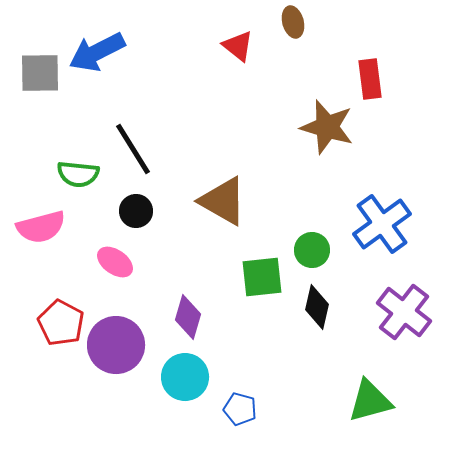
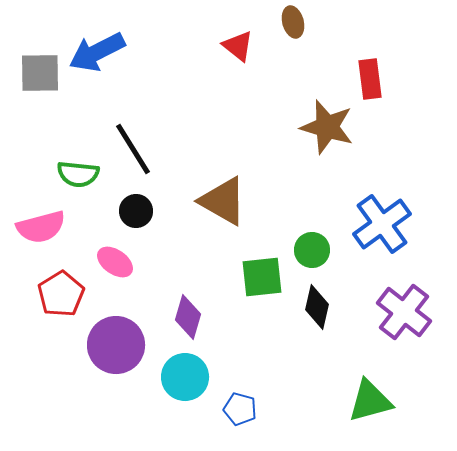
red pentagon: moved 29 px up; rotated 12 degrees clockwise
